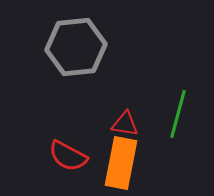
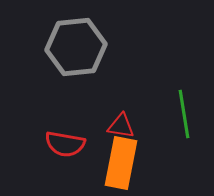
green line: moved 6 px right; rotated 24 degrees counterclockwise
red triangle: moved 4 px left, 2 px down
red semicircle: moved 3 px left, 12 px up; rotated 18 degrees counterclockwise
